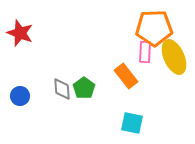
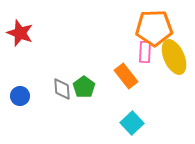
green pentagon: moved 1 px up
cyan square: rotated 35 degrees clockwise
